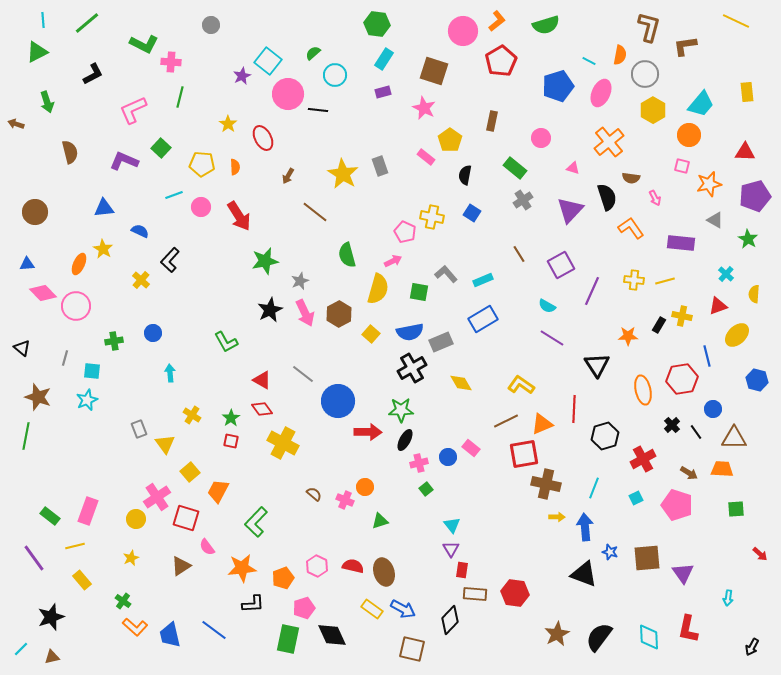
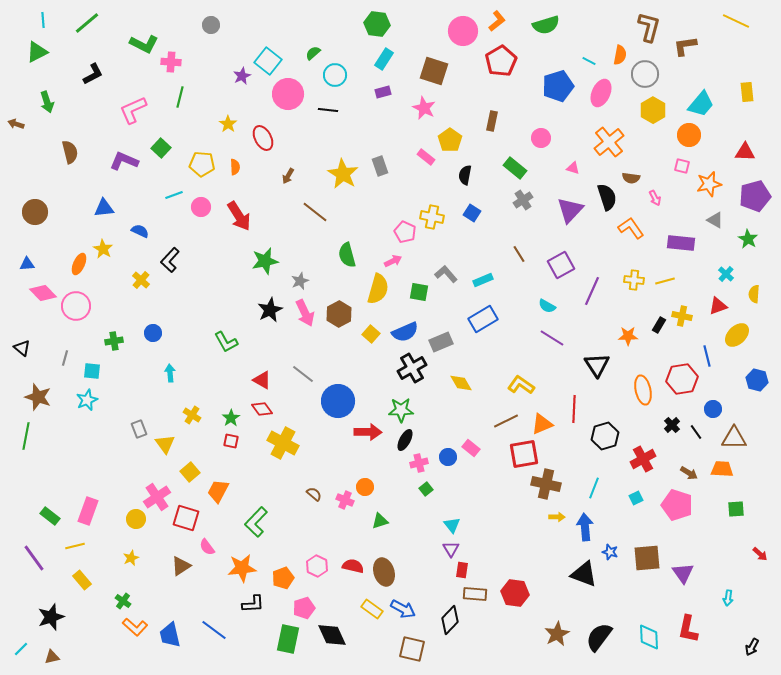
black line at (318, 110): moved 10 px right
blue semicircle at (410, 332): moved 5 px left; rotated 12 degrees counterclockwise
